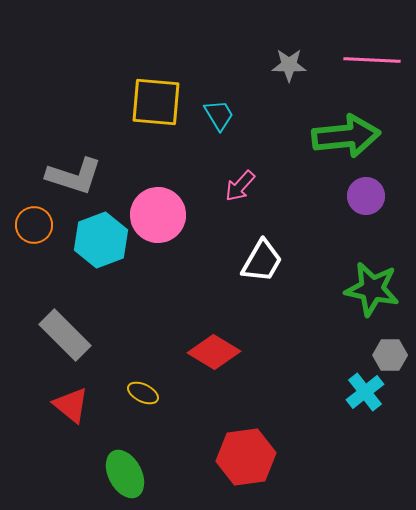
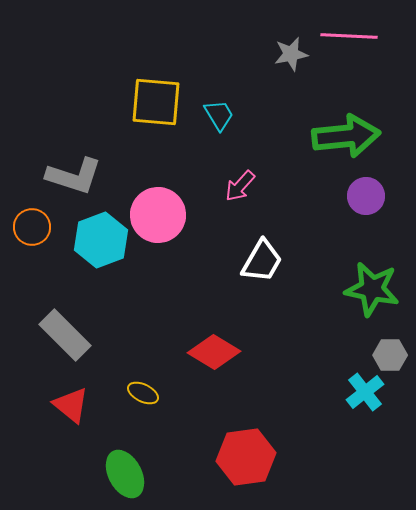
pink line: moved 23 px left, 24 px up
gray star: moved 2 px right, 11 px up; rotated 12 degrees counterclockwise
orange circle: moved 2 px left, 2 px down
